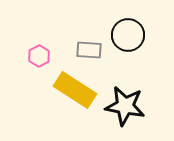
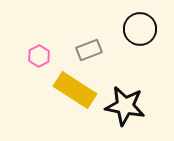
black circle: moved 12 px right, 6 px up
gray rectangle: rotated 25 degrees counterclockwise
